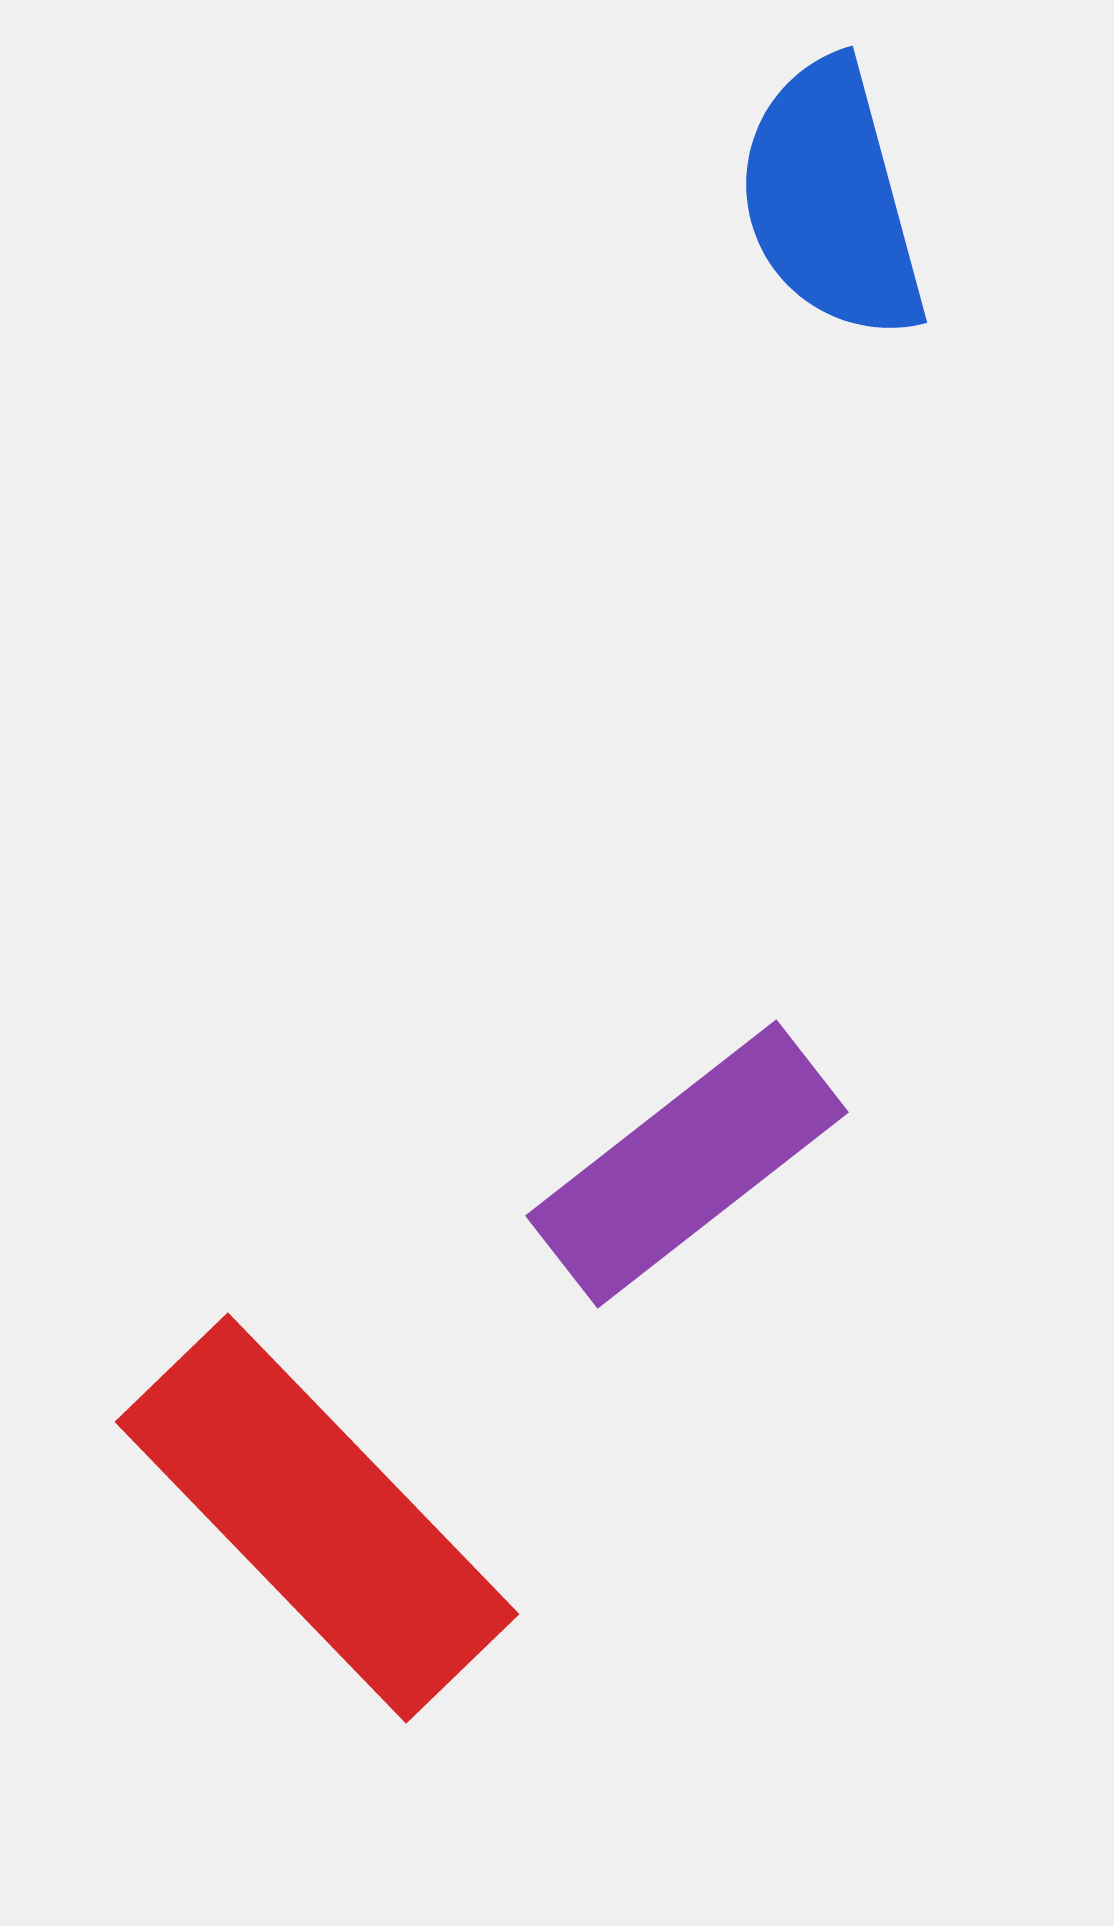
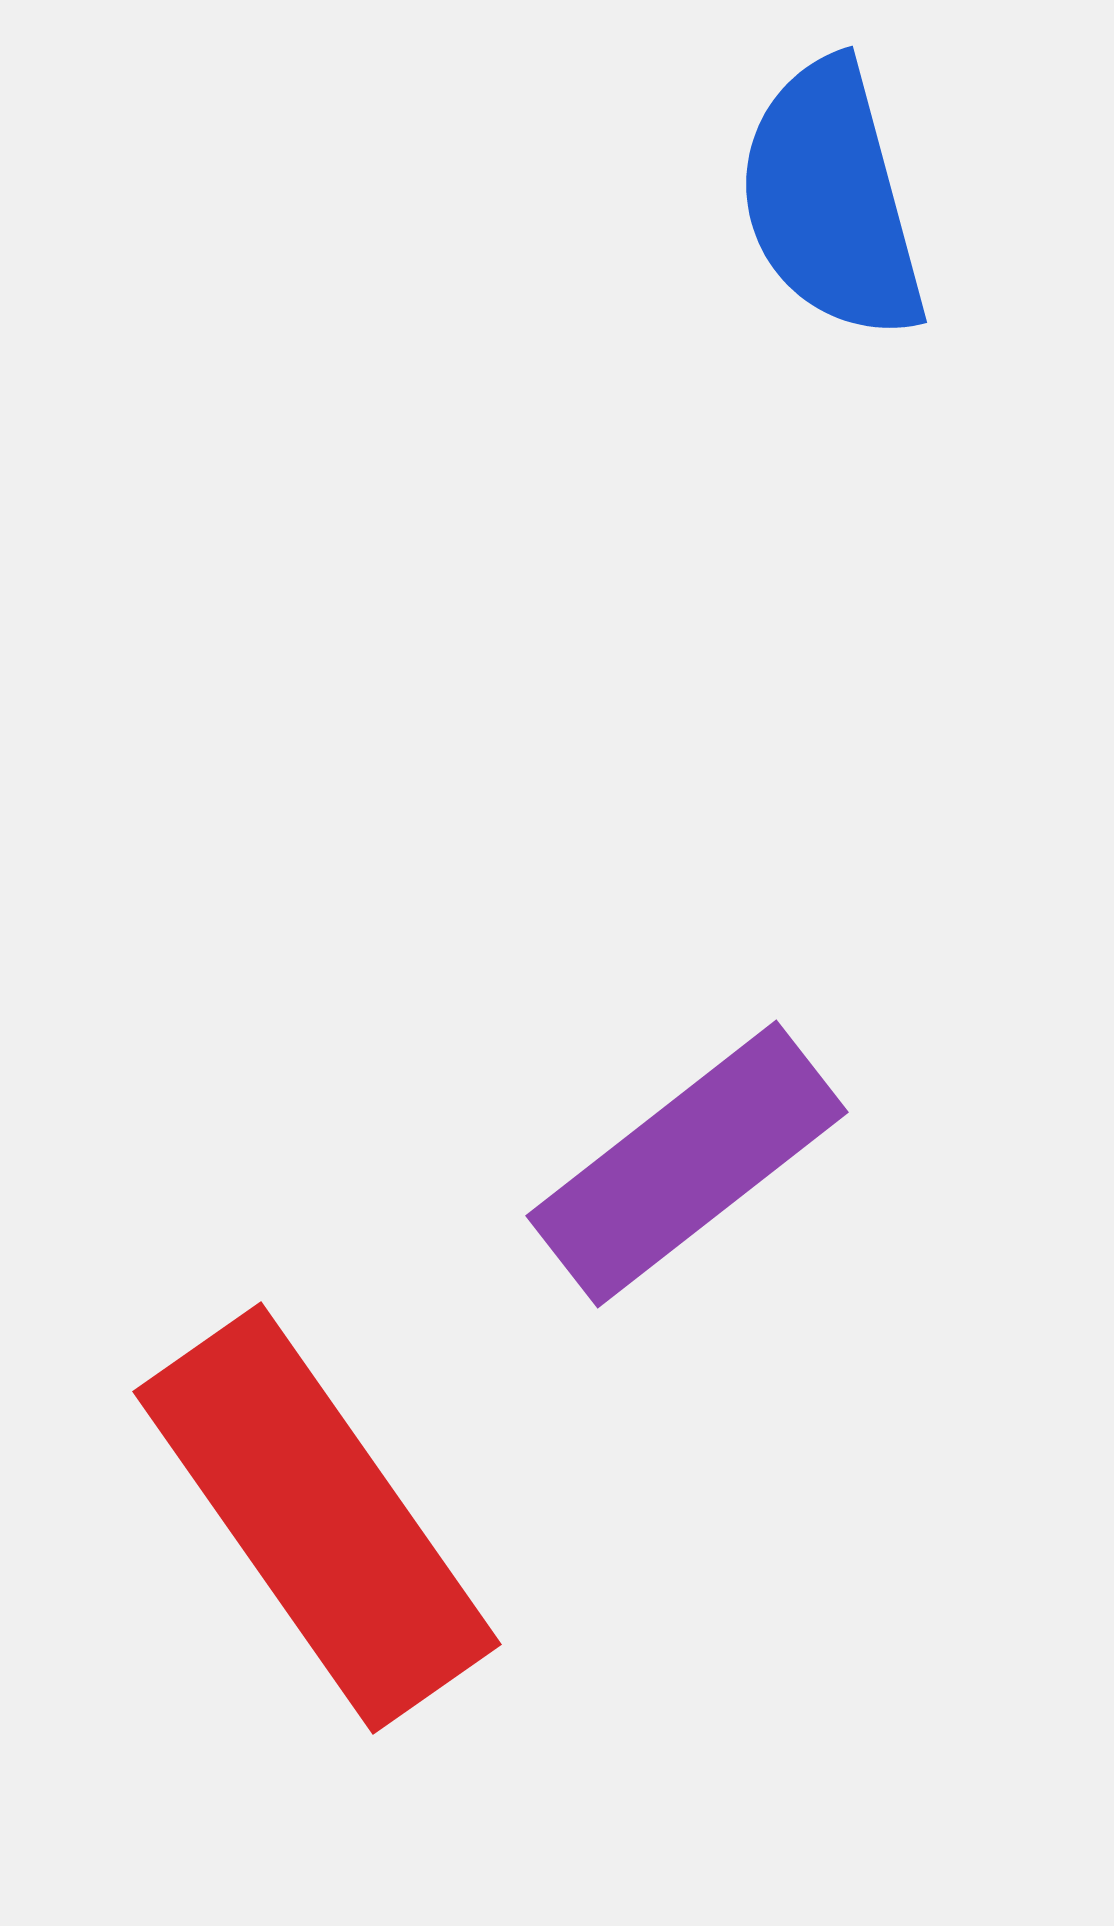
red rectangle: rotated 9 degrees clockwise
